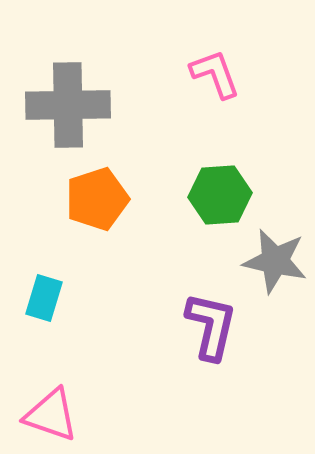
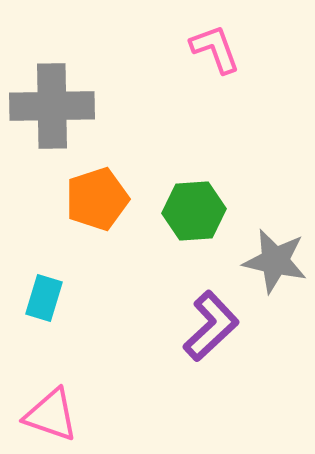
pink L-shape: moved 25 px up
gray cross: moved 16 px left, 1 px down
green hexagon: moved 26 px left, 16 px down
purple L-shape: rotated 34 degrees clockwise
